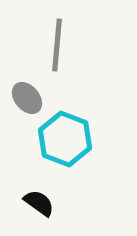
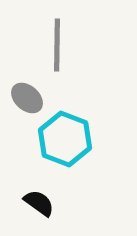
gray line: rotated 4 degrees counterclockwise
gray ellipse: rotated 8 degrees counterclockwise
